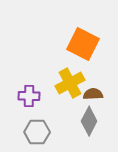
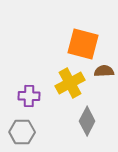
orange square: rotated 12 degrees counterclockwise
brown semicircle: moved 11 px right, 23 px up
gray diamond: moved 2 px left
gray hexagon: moved 15 px left
